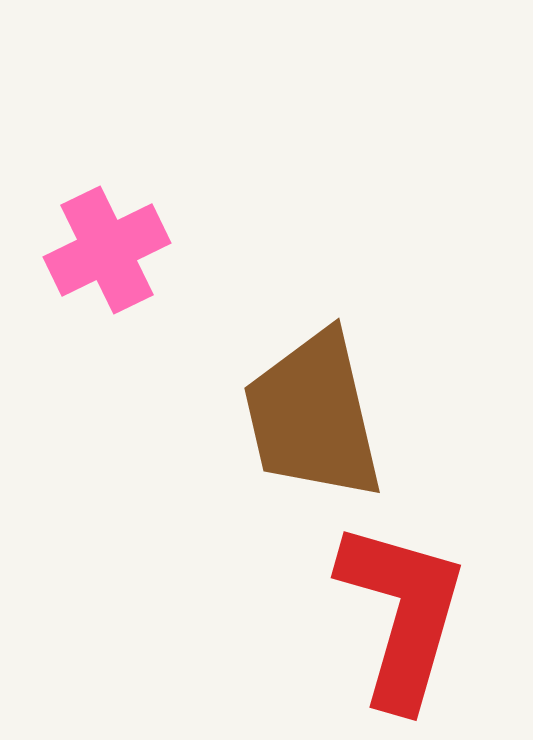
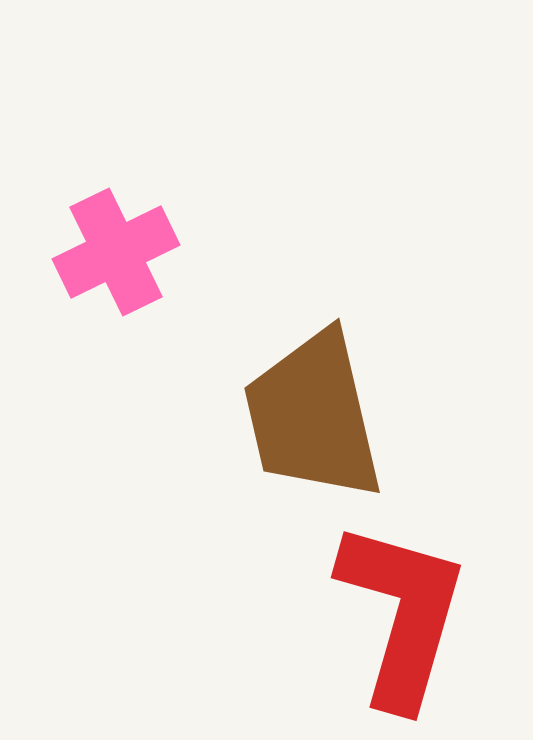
pink cross: moved 9 px right, 2 px down
